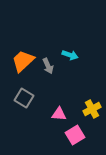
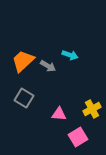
gray arrow: rotated 35 degrees counterclockwise
pink square: moved 3 px right, 2 px down
